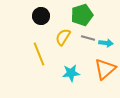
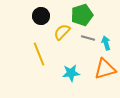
yellow semicircle: moved 1 px left, 5 px up; rotated 12 degrees clockwise
cyan arrow: rotated 112 degrees counterclockwise
orange triangle: rotated 25 degrees clockwise
